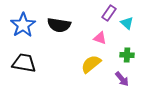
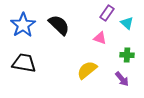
purple rectangle: moved 2 px left
black semicircle: rotated 145 degrees counterclockwise
yellow semicircle: moved 4 px left, 6 px down
